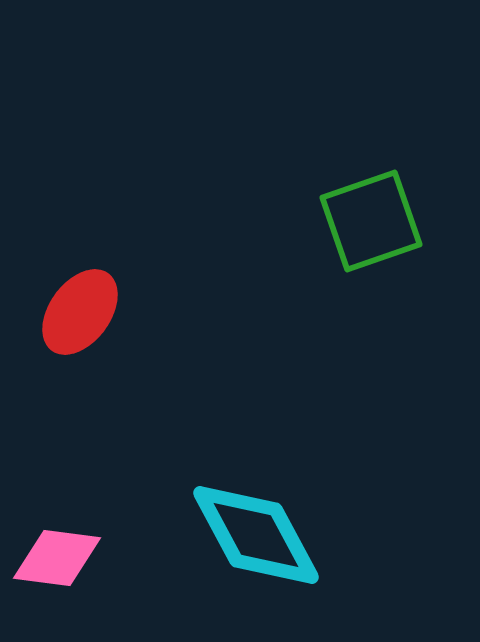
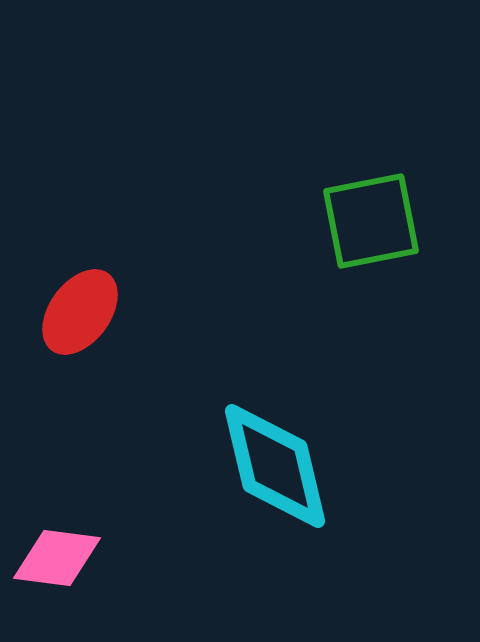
green square: rotated 8 degrees clockwise
cyan diamond: moved 19 px right, 69 px up; rotated 15 degrees clockwise
